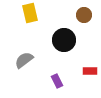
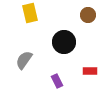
brown circle: moved 4 px right
black circle: moved 2 px down
gray semicircle: rotated 18 degrees counterclockwise
